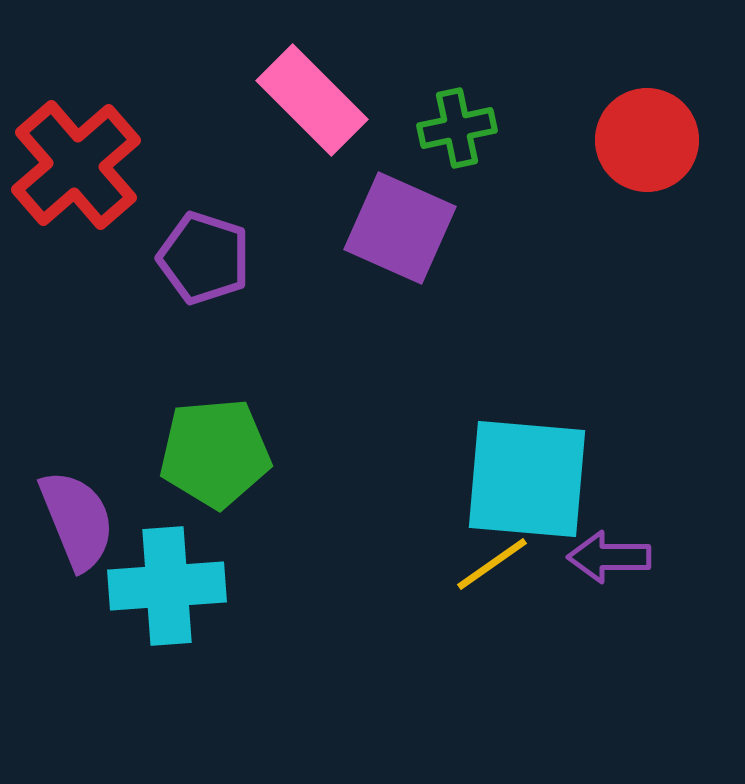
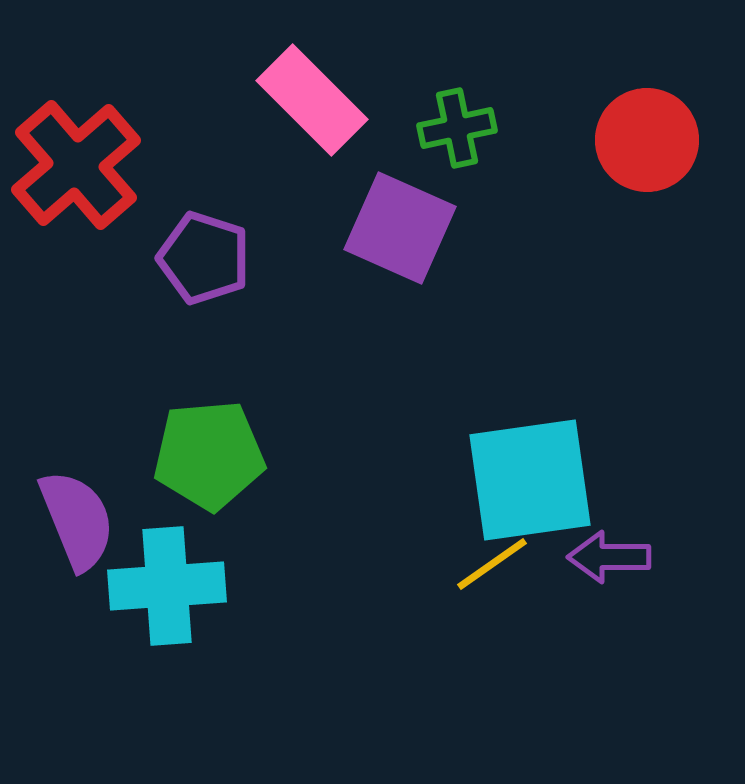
green pentagon: moved 6 px left, 2 px down
cyan square: moved 3 px right, 1 px down; rotated 13 degrees counterclockwise
